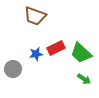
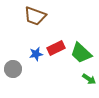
green arrow: moved 5 px right
